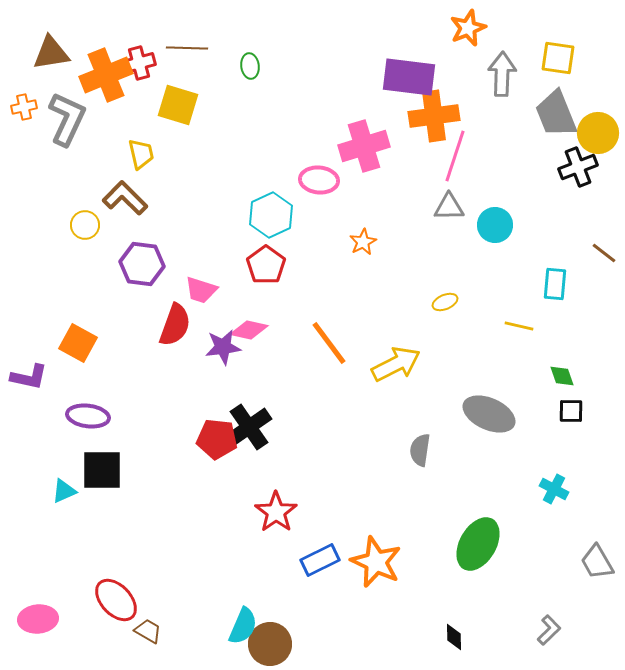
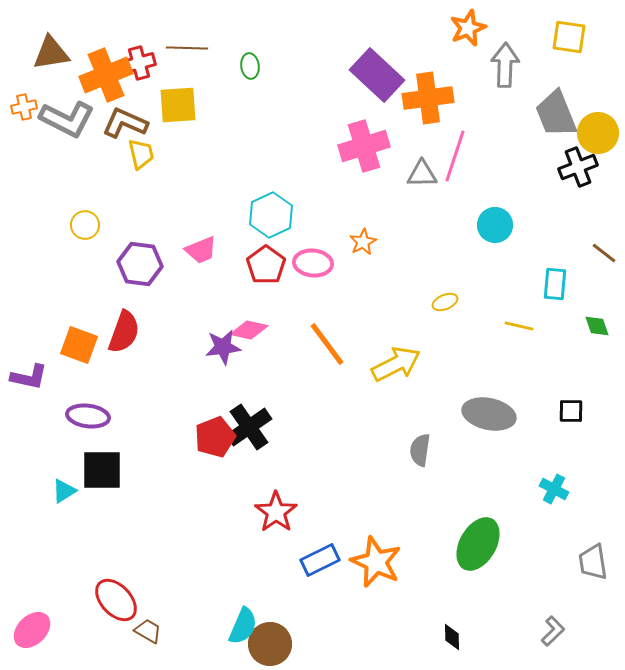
yellow square at (558, 58): moved 11 px right, 21 px up
gray arrow at (502, 74): moved 3 px right, 9 px up
purple rectangle at (409, 77): moved 32 px left, 2 px up; rotated 36 degrees clockwise
yellow square at (178, 105): rotated 21 degrees counterclockwise
orange cross at (434, 116): moved 6 px left, 18 px up
gray L-shape at (67, 119): rotated 92 degrees clockwise
pink ellipse at (319, 180): moved 6 px left, 83 px down
brown L-shape at (125, 198): moved 75 px up; rotated 21 degrees counterclockwise
gray triangle at (449, 207): moved 27 px left, 33 px up
purple hexagon at (142, 264): moved 2 px left
pink trapezoid at (201, 290): moved 40 px up; rotated 40 degrees counterclockwise
red semicircle at (175, 325): moved 51 px left, 7 px down
orange square at (78, 343): moved 1 px right, 2 px down; rotated 9 degrees counterclockwise
orange line at (329, 343): moved 2 px left, 1 px down
green diamond at (562, 376): moved 35 px right, 50 px up
gray ellipse at (489, 414): rotated 12 degrees counterclockwise
red pentagon at (217, 439): moved 2 px left, 2 px up; rotated 27 degrees counterclockwise
cyan triangle at (64, 491): rotated 8 degrees counterclockwise
gray trapezoid at (597, 562): moved 4 px left; rotated 21 degrees clockwise
pink ellipse at (38, 619): moved 6 px left, 11 px down; rotated 39 degrees counterclockwise
gray L-shape at (549, 630): moved 4 px right, 1 px down
black diamond at (454, 637): moved 2 px left
